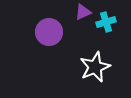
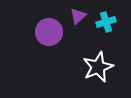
purple triangle: moved 5 px left, 4 px down; rotated 18 degrees counterclockwise
white star: moved 3 px right
